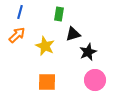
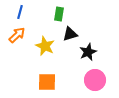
black triangle: moved 3 px left
